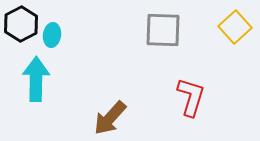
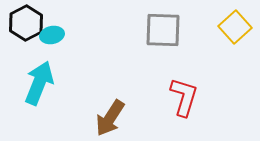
black hexagon: moved 5 px right, 1 px up
cyan ellipse: rotated 70 degrees clockwise
cyan arrow: moved 3 px right, 4 px down; rotated 21 degrees clockwise
red L-shape: moved 7 px left
brown arrow: rotated 9 degrees counterclockwise
